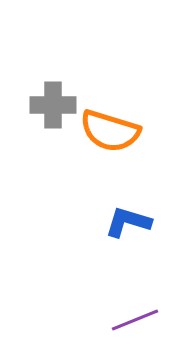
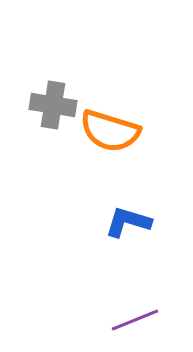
gray cross: rotated 9 degrees clockwise
